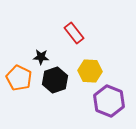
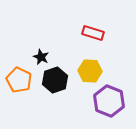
red rectangle: moved 19 px right; rotated 35 degrees counterclockwise
black star: rotated 21 degrees clockwise
orange pentagon: moved 2 px down
